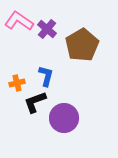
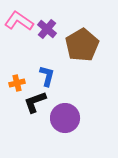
blue L-shape: moved 1 px right
purple circle: moved 1 px right
